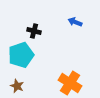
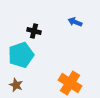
brown star: moved 1 px left, 1 px up
